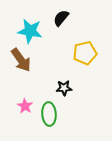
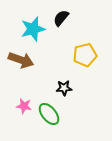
cyan star: moved 3 px right, 2 px up; rotated 25 degrees counterclockwise
yellow pentagon: moved 2 px down
brown arrow: rotated 35 degrees counterclockwise
pink star: moved 1 px left; rotated 21 degrees counterclockwise
green ellipse: rotated 35 degrees counterclockwise
